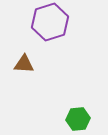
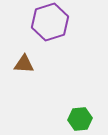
green hexagon: moved 2 px right
